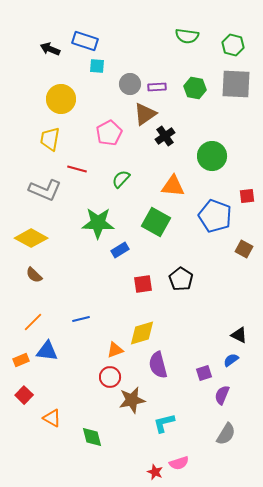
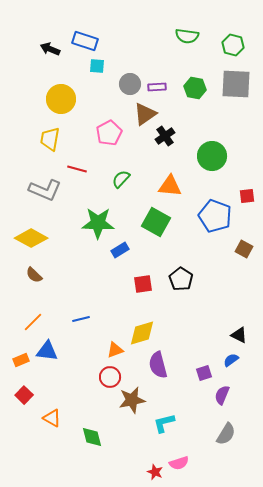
orange triangle at (173, 186): moved 3 px left
